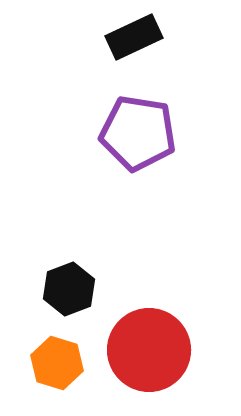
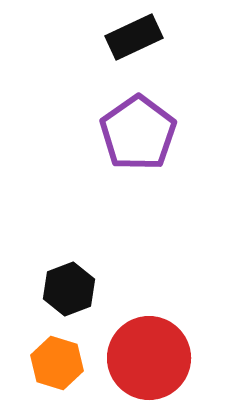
purple pentagon: rotated 28 degrees clockwise
red circle: moved 8 px down
